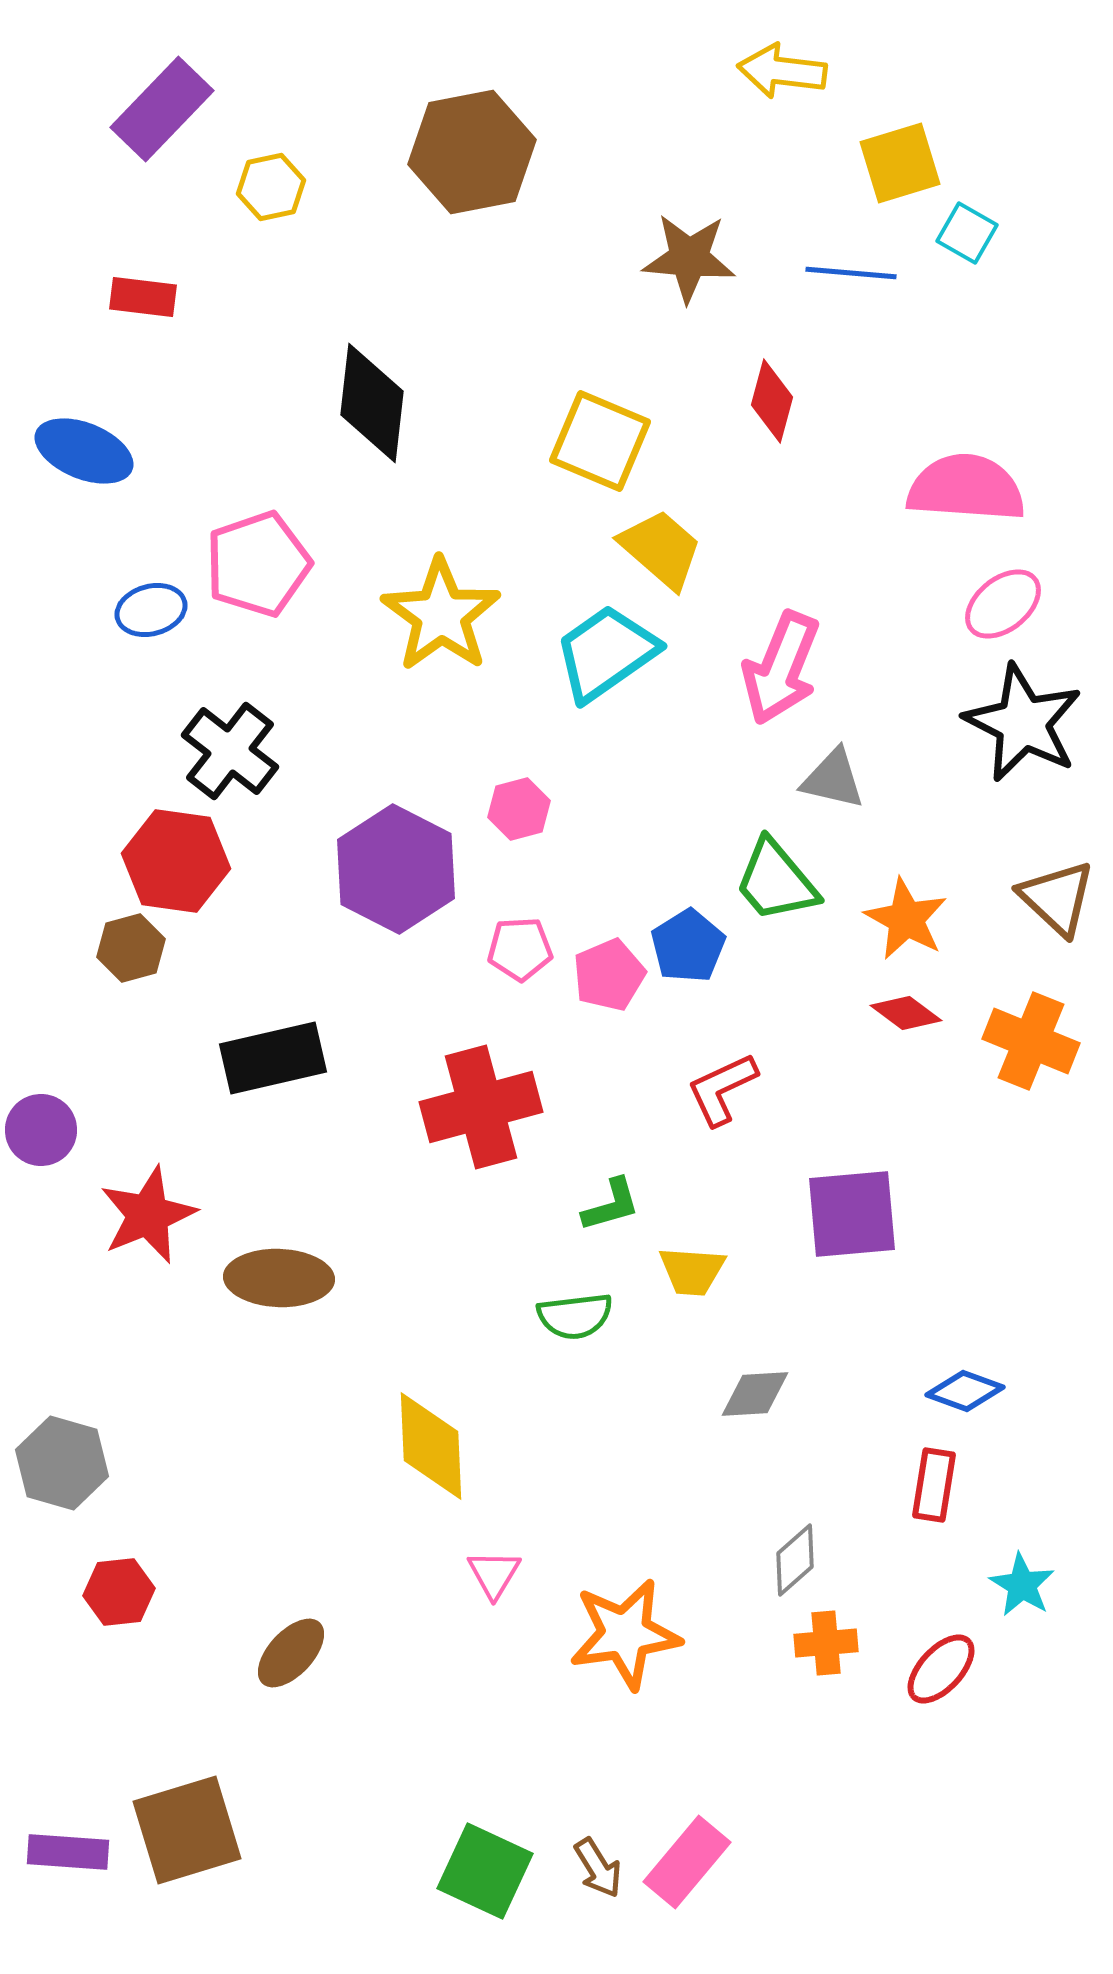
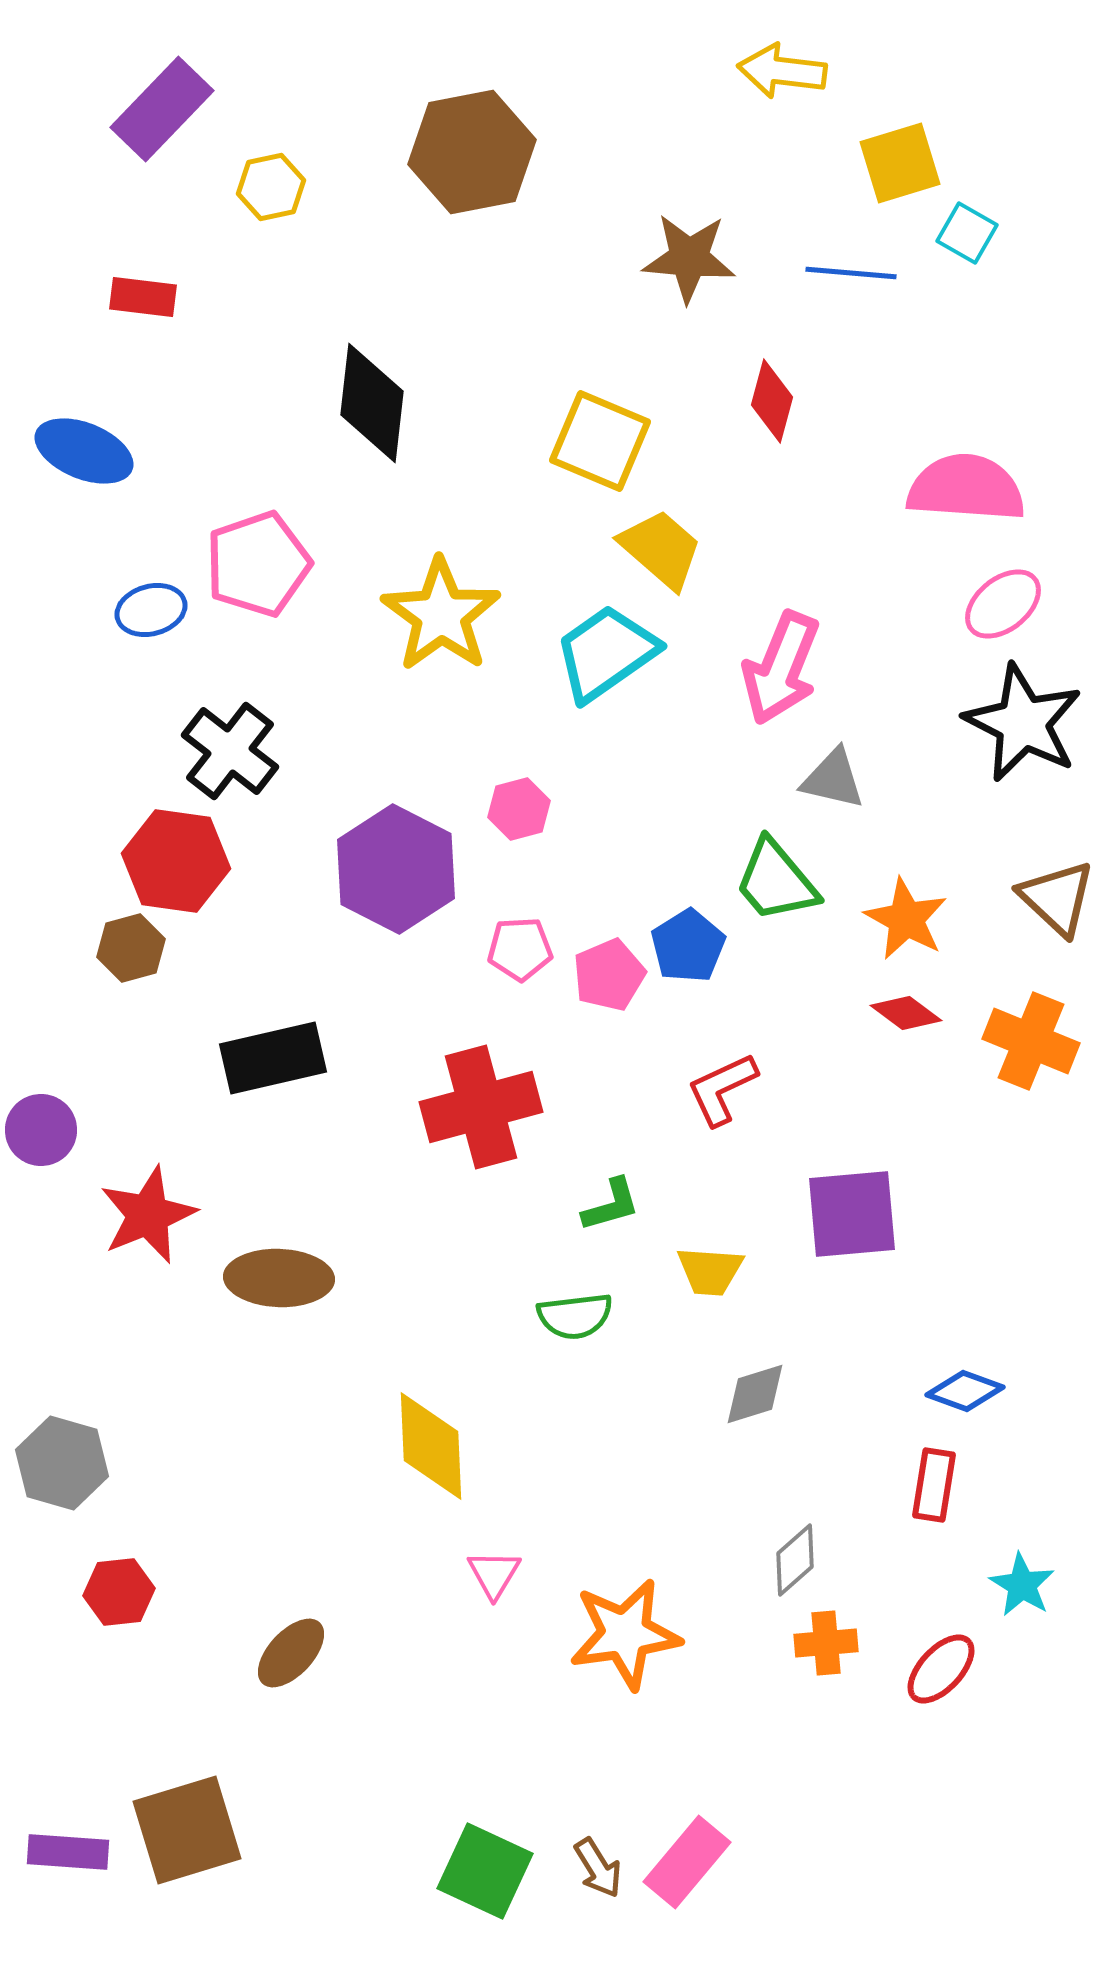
yellow trapezoid at (692, 1271): moved 18 px right
gray diamond at (755, 1394): rotated 14 degrees counterclockwise
